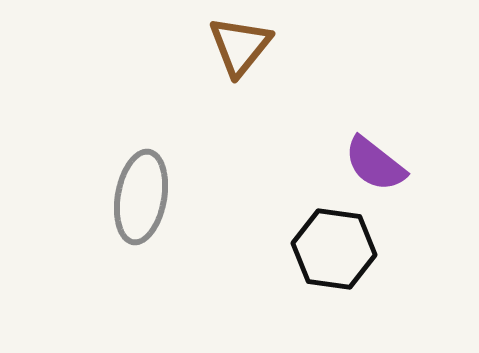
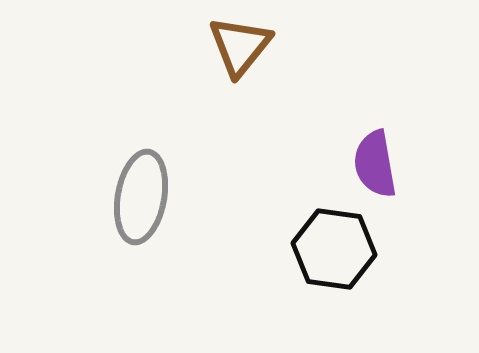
purple semicircle: rotated 42 degrees clockwise
